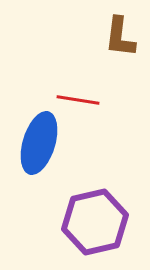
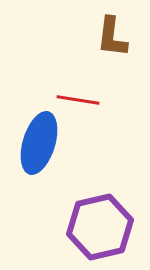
brown L-shape: moved 8 px left
purple hexagon: moved 5 px right, 5 px down
